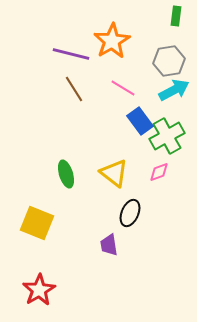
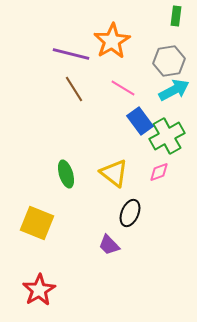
purple trapezoid: rotated 35 degrees counterclockwise
